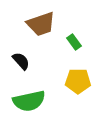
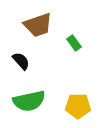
brown trapezoid: moved 3 px left, 1 px down
green rectangle: moved 1 px down
yellow pentagon: moved 25 px down
